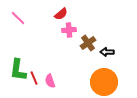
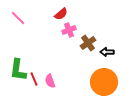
pink cross: rotated 16 degrees counterclockwise
red line: moved 1 px down
